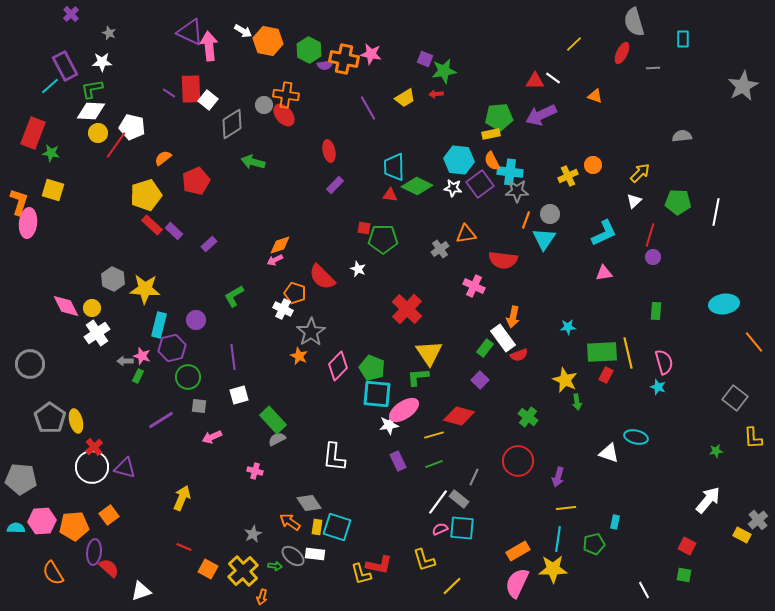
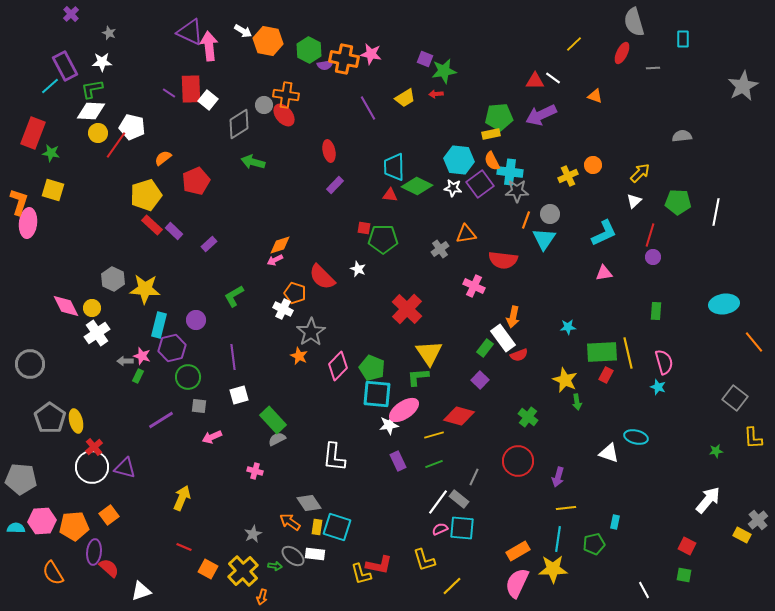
gray diamond at (232, 124): moved 7 px right
